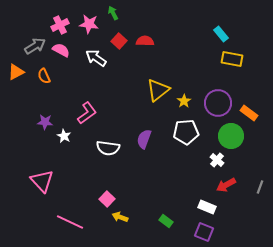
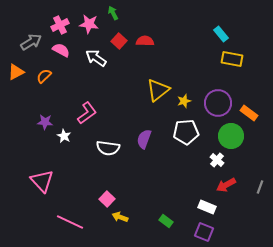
gray arrow: moved 4 px left, 4 px up
orange semicircle: rotated 70 degrees clockwise
yellow star: rotated 16 degrees clockwise
